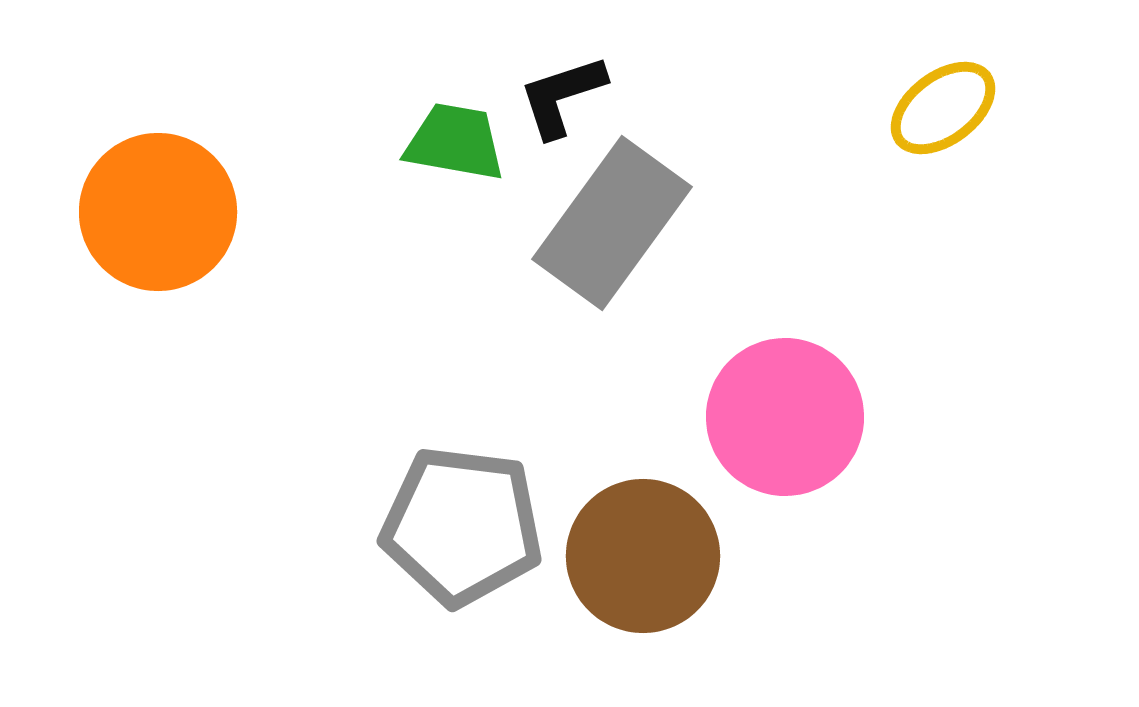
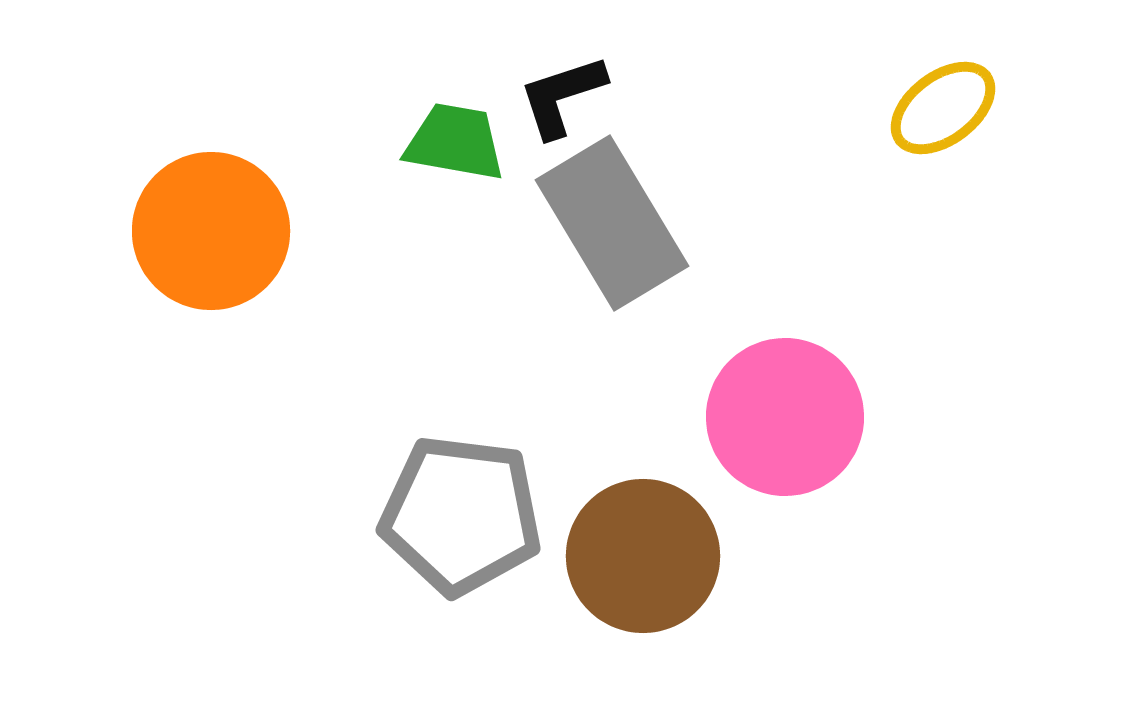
orange circle: moved 53 px right, 19 px down
gray rectangle: rotated 67 degrees counterclockwise
gray pentagon: moved 1 px left, 11 px up
